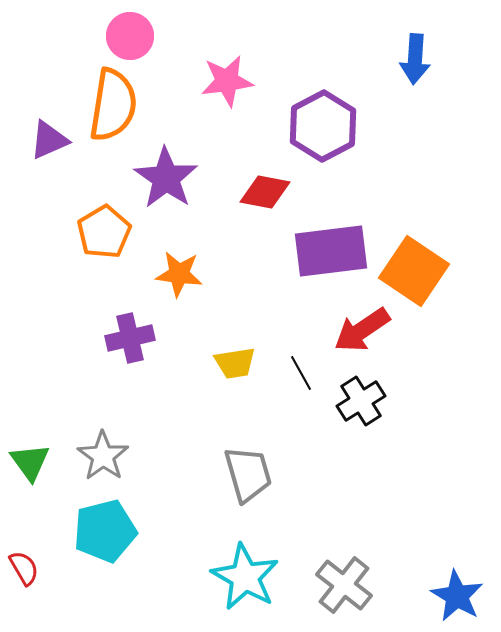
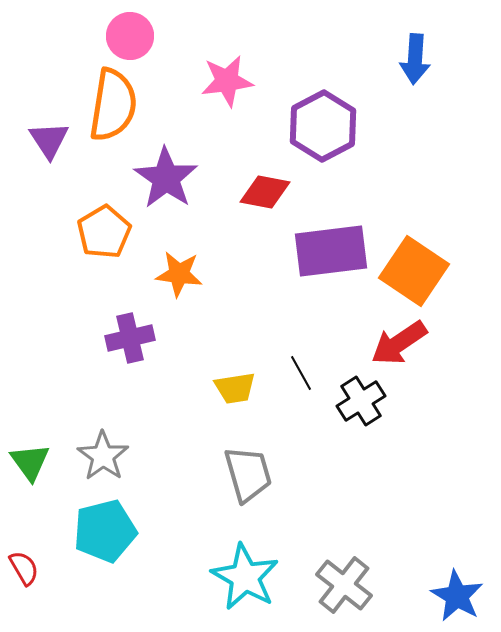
purple triangle: rotated 39 degrees counterclockwise
red arrow: moved 37 px right, 13 px down
yellow trapezoid: moved 25 px down
